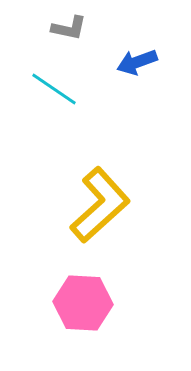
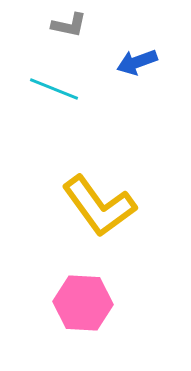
gray L-shape: moved 3 px up
cyan line: rotated 12 degrees counterclockwise
yellow L-shape: moved 1 px left, 1 px down; rotated 96 degrees clockwise
